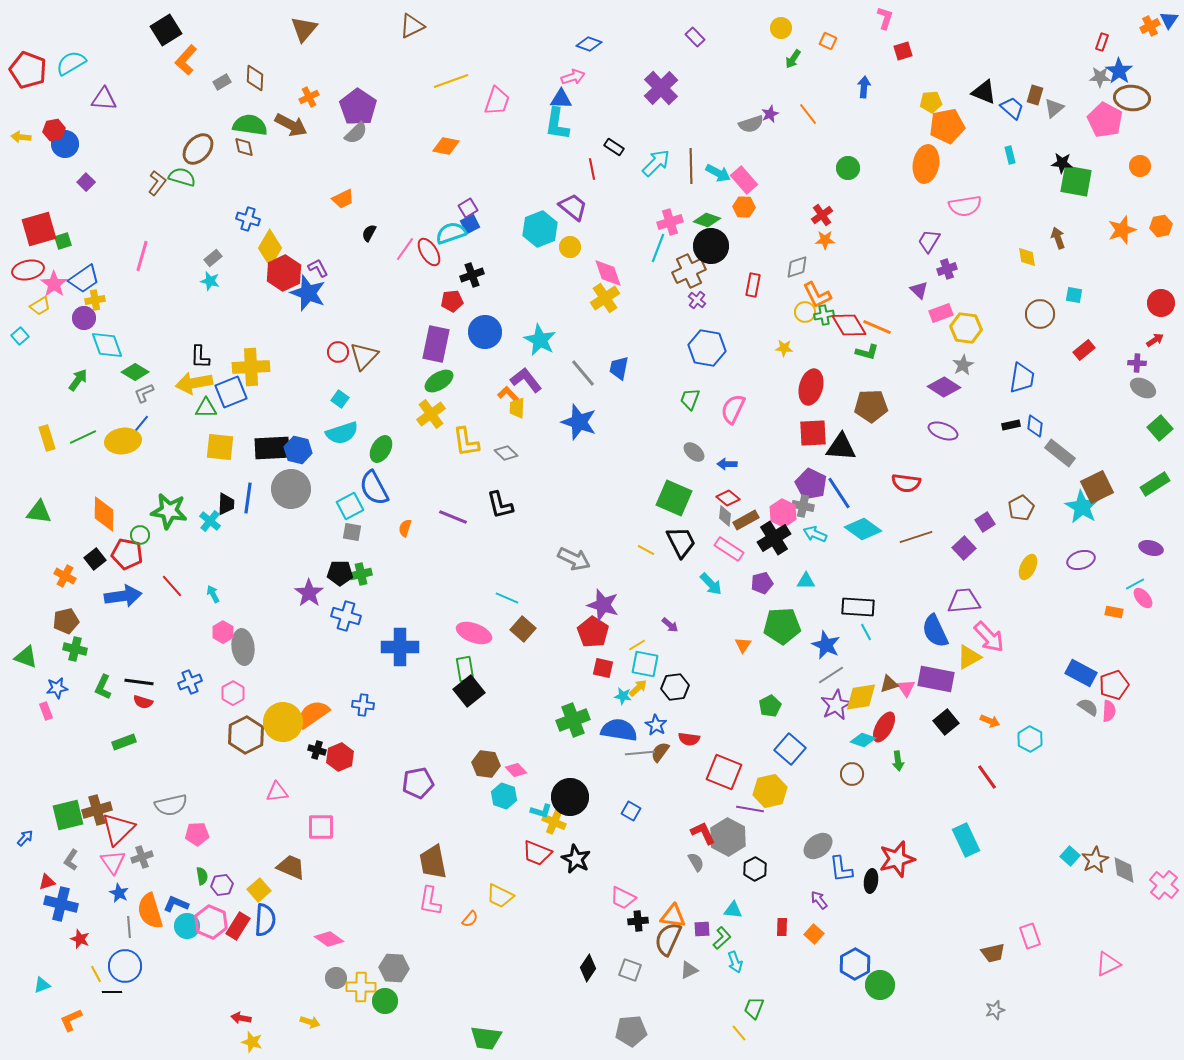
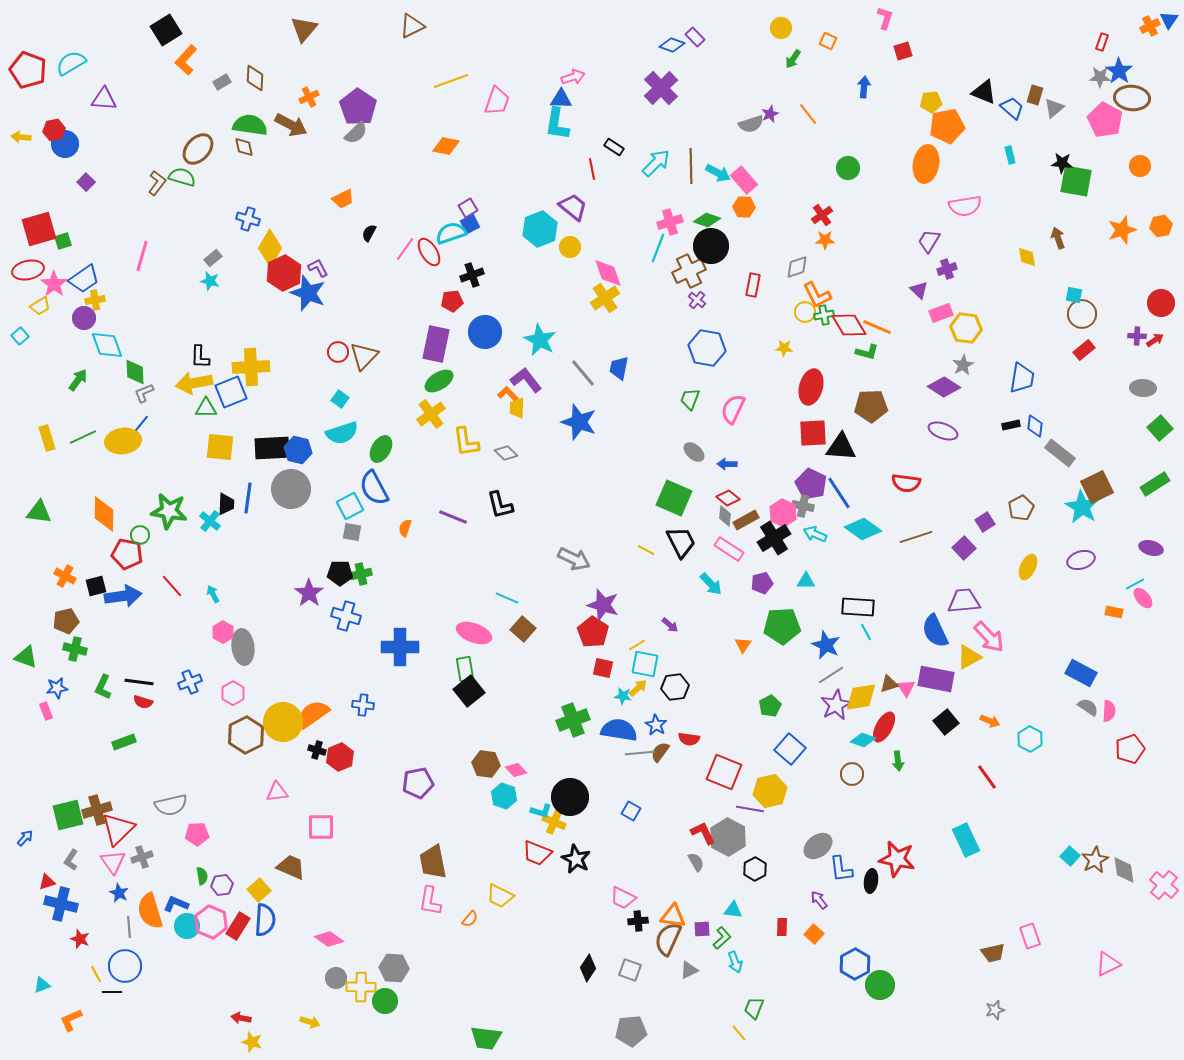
blue diamond at (589, 44): moved 83 px right, 1 px down
brown circle at (1040, 314): moved 42 px right
purple cross at (1137, 363): moved 27 px up
green diamond at (135, 372): rotated 56 degrees clockwise
gray ellipse at (1143, 388): rotated 25 degrees counterclockwise
black square at (95, 559): moved 1 px right, 27 px down; rotated 25 degrees clockwise
red pentagon at (1114, 685): moved 16 px right, 64 px down
red star at (897, 859): rotated 27 degrees clockwise
